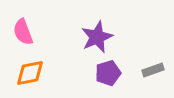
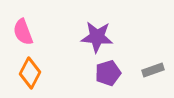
purple star: rotated 28 degrees clockwise
orange diamond: rotated 52 degrees counterclockwise
